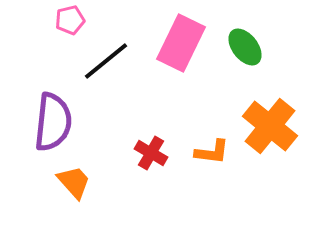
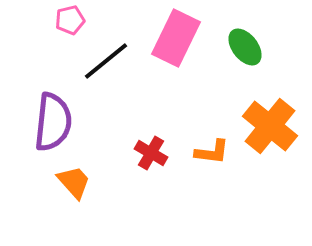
pink rectangle: moved 5 px left, 5 px up
